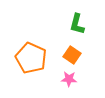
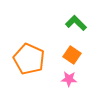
green L-shape: moved 1 px left, 1 px up; rotated 120 degrees clockwise
orange pentagon: moved 2 px left, 1 px down
